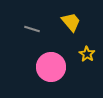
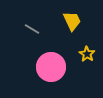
yellow trapezoid: moved 1 px right, 1 px up; rotated 15 degrees clockwise
gray line: rotated 14 degrees clockwise
